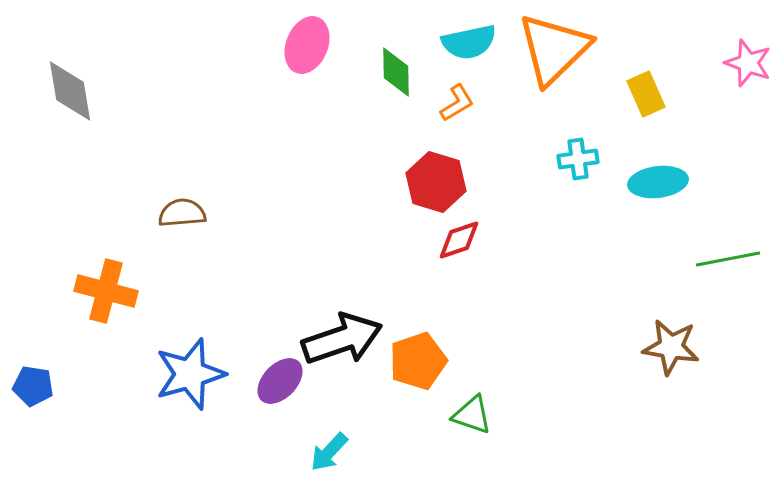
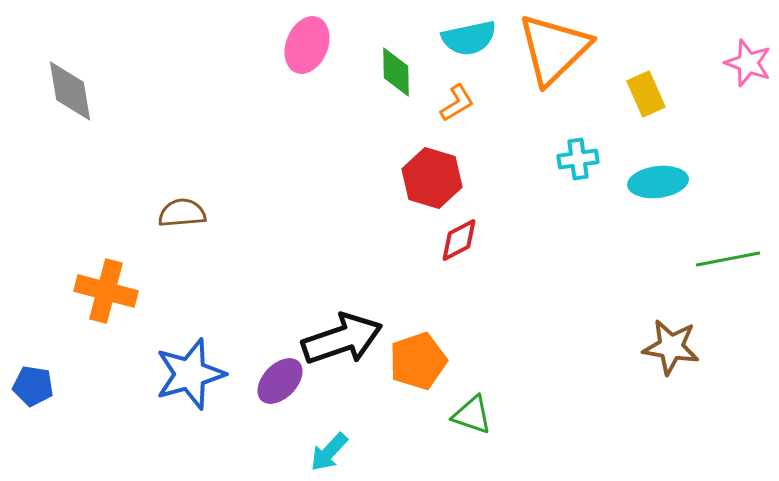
cyan semicircle: moved 4 px up
red hexagon: moved 4 px left, 4 px up
red diamond: rotated 9 degrees counterclockwise
